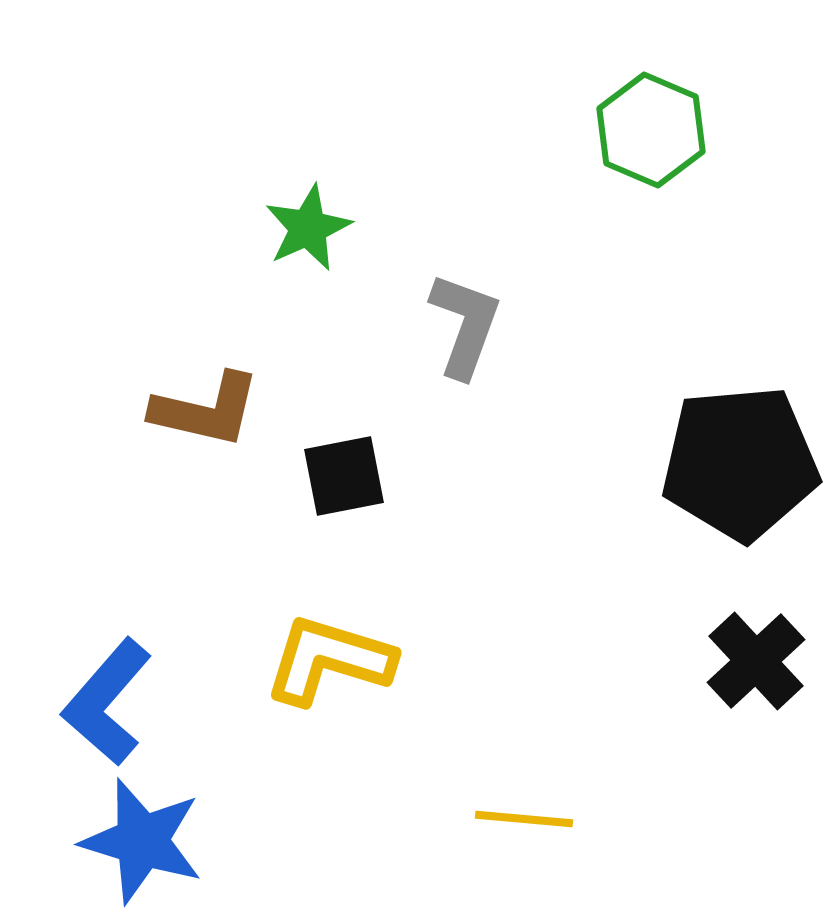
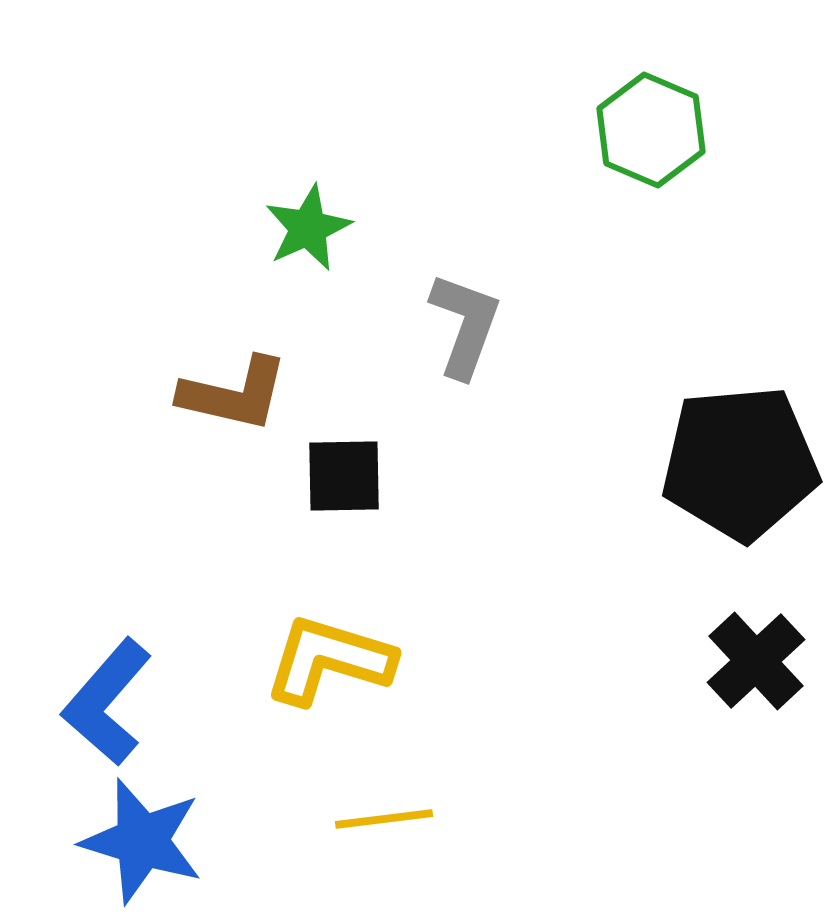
brown L-shape: moved 28 px right, 16 px up
black square: rotated 10 degrees clockwise
yellow line: moved 140 px left; rotated 12 degrees counterclockwise
